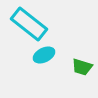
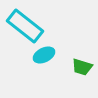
cyan rectangle: moved 4 px left, 2 px down
